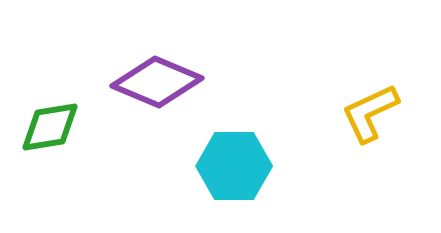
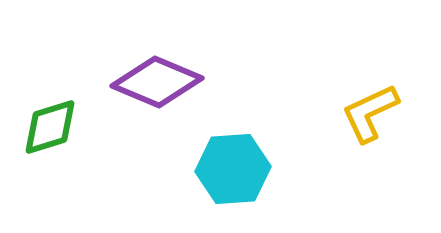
green diamond: rotated 8 degrees counterclockwise
cyan hexagon: moved 1 px left, 3 px down; rotated 4 degrees counterclockwise
